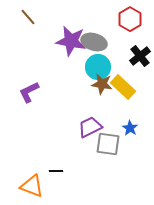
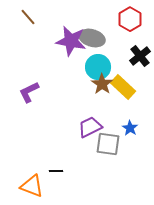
gray ellipse: moved 2 px left, 4 px up
brown star: rotated 25 degrees clockwise
